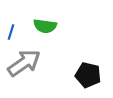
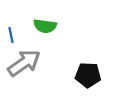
blue line: moved 3 px down; rotated 28 degrees counterclockwise
black pentagon: rotated 10 degrees counterclockwise
